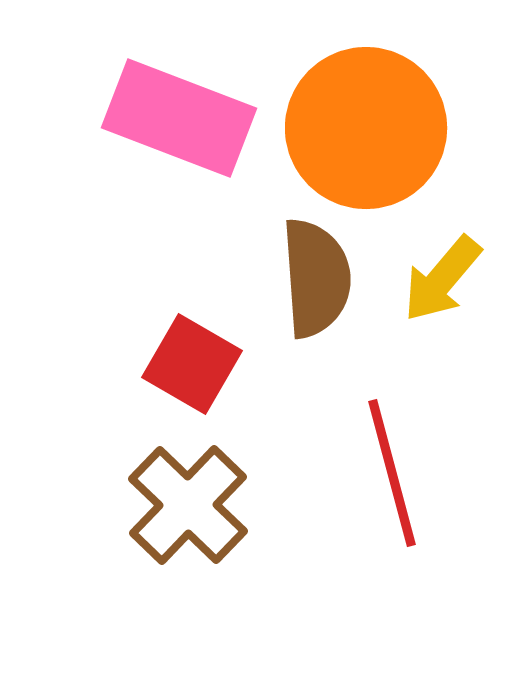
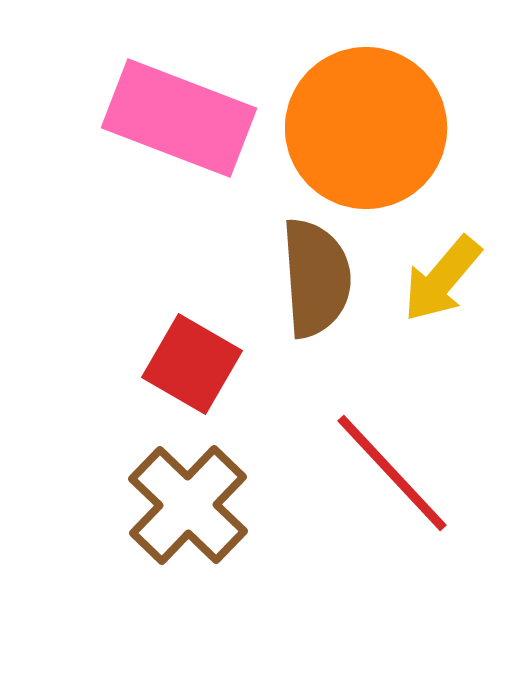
red line: rotated 28 degrees counterclockwise
